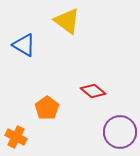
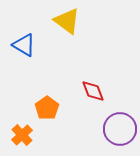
red diamond: rotated 30 degrees clockwise
purple circle: moved 3 px up
orange cross: moved 6 px right, 2 px up; rotated 20 degrees clockwise
